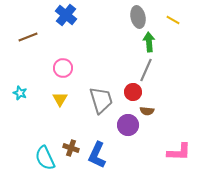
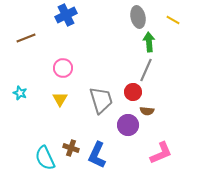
blue cross: rotated 25 degrees clockwise
brown line: moved 2 px left, 1 px down
pink L-shape: moved 18 px left, 1 px down; rotated 25 degrees counterclockwise
